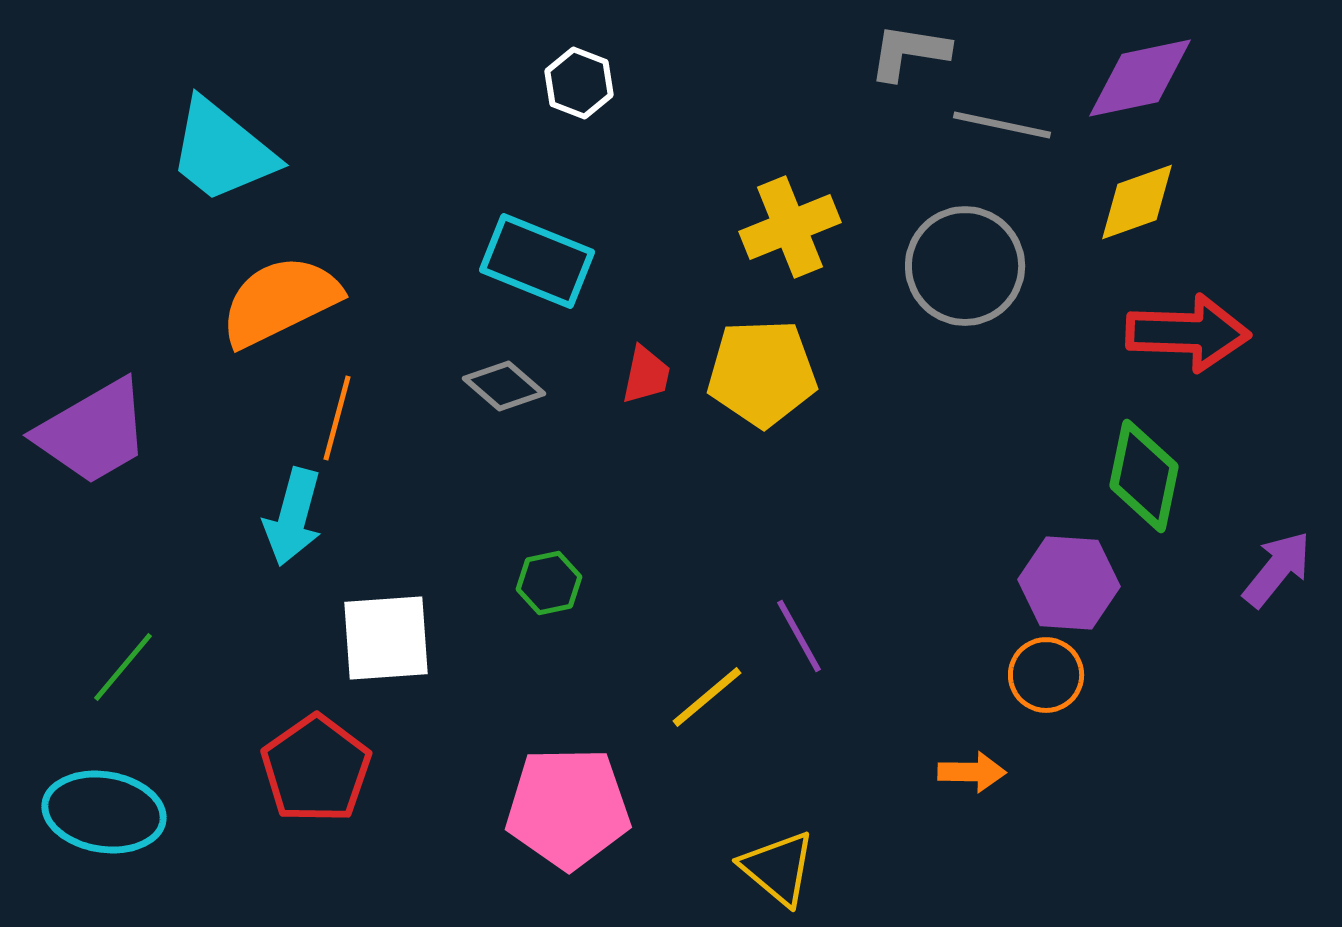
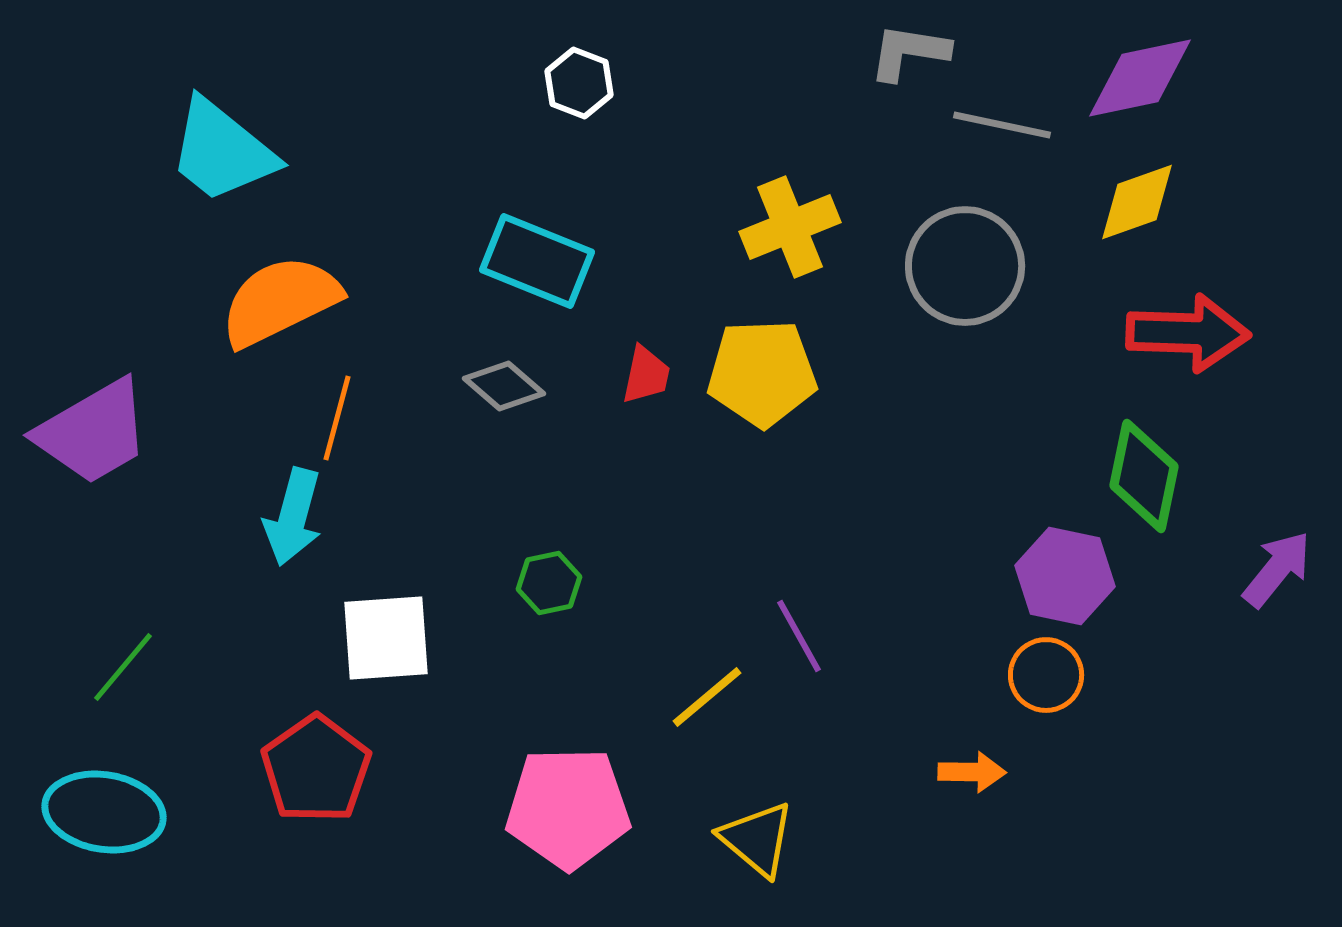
purple hexagon: moved 4 px left, 7 px up; rotated 8 degrees clockwise
yellow triangle: moved 21 px left, 29 px up
